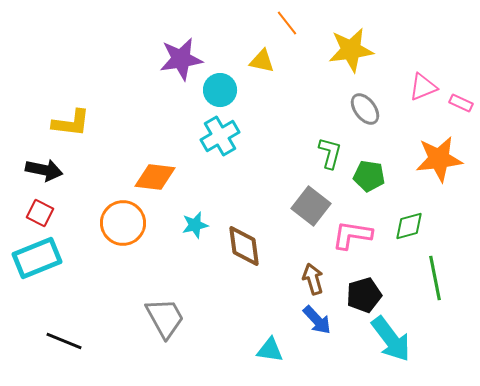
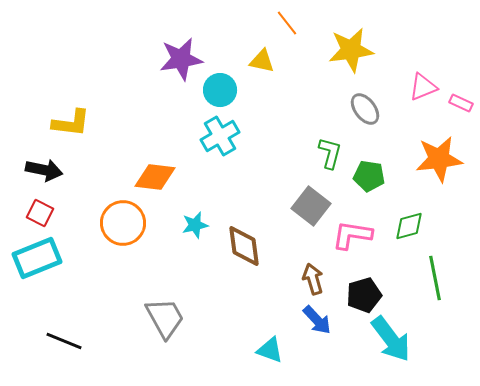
cyan triangle: rotated 12 degrees clockwise
